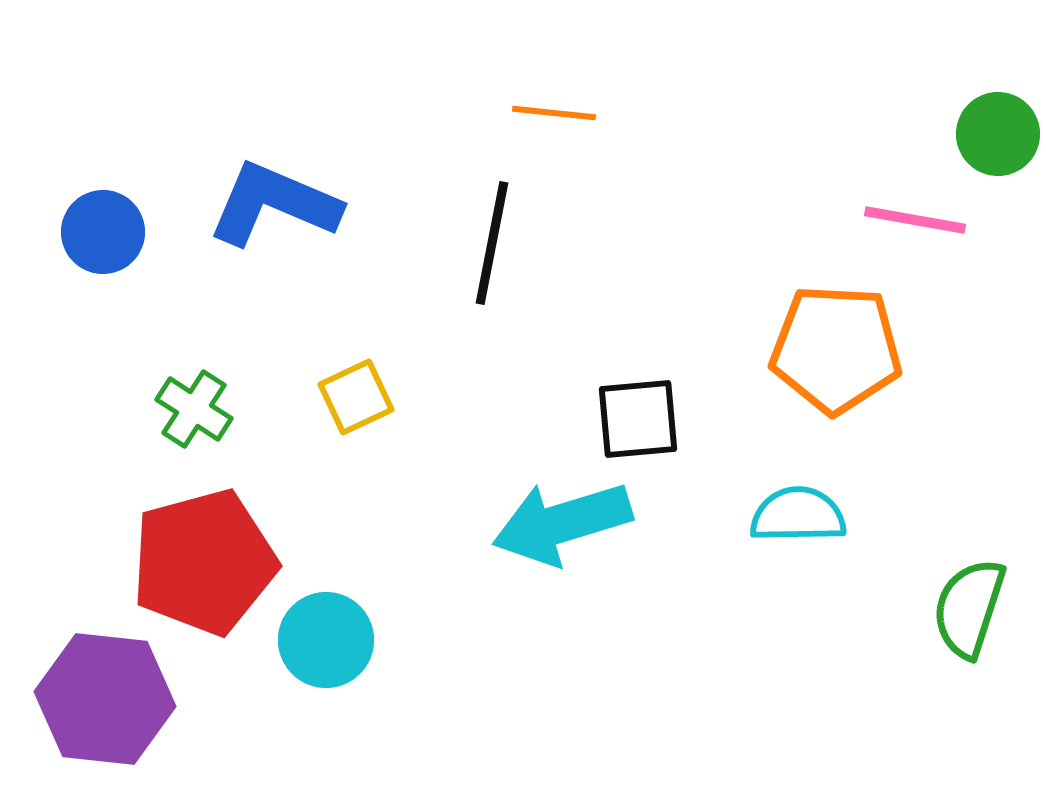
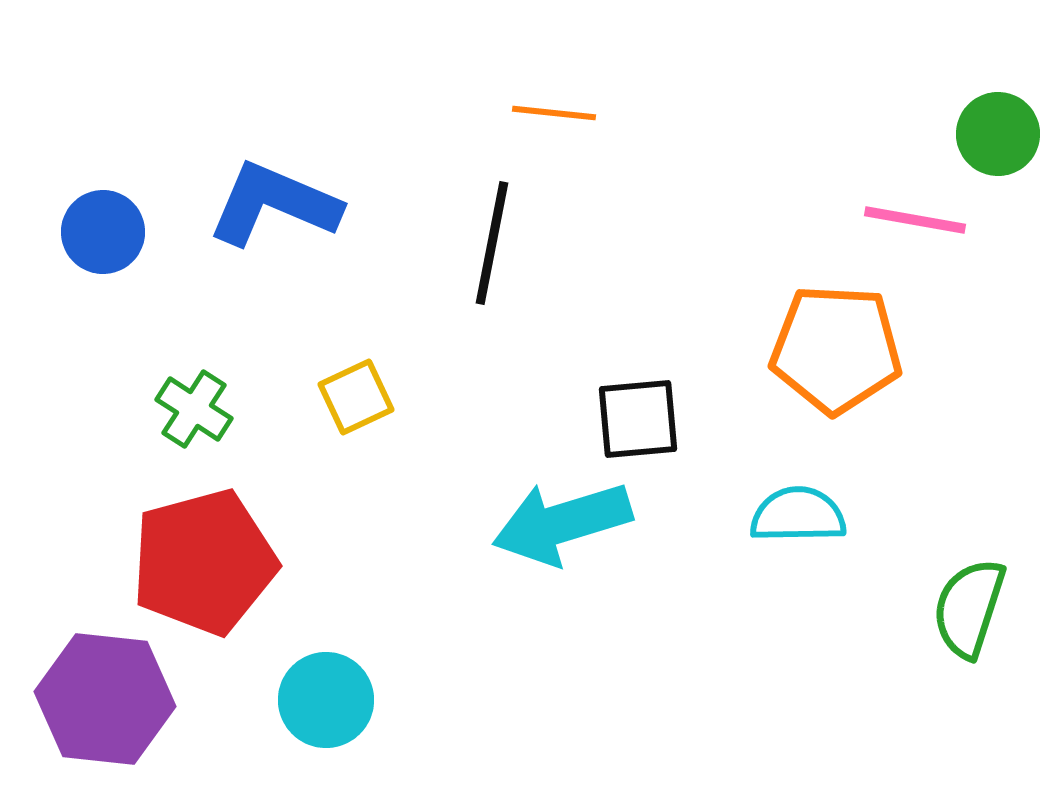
cyan circle: moved 60 px down
